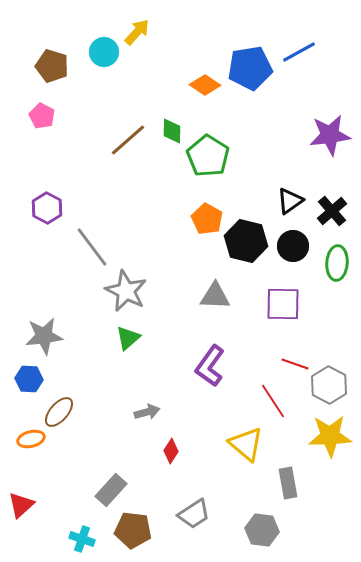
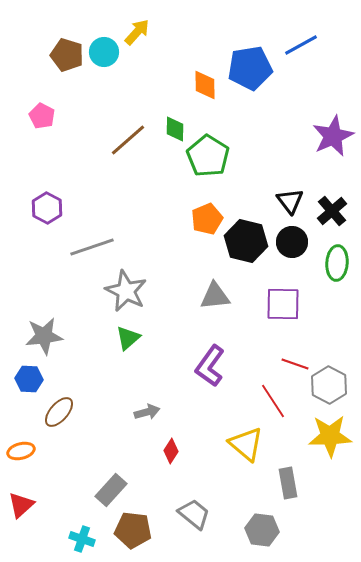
blue line at (299, 52): moved 2 px right, 7 px up
brown pentagon at (52, 66): moved 15 px right, 11 px up
orange diamond at (205, 85): rotated 56 degrees clockwise
green diamond at (172, 131): moved 3 px right, 2 px up
purple star at (330, 135): moved 3 px right, 1 px down; rotated 18 degrees counterclockwise
black triangle at (290, 201): rotated 32 degrees counterclockwise
orange pentagon at (207, 219): rotated 20 degrees clockwise
black circle at (293, 246): moved 1 px left, 4 px up
gray line at (92, 247): rotated 72 degrees counterclockwise
gray triangle at (215, 296): rotated 8 degrees counterclockwise
orange ellipse at (31, 439): moved 10 px left, 12 px down
gray trapezoid at (194, 514): rotated 108 degrees counterclockwise
